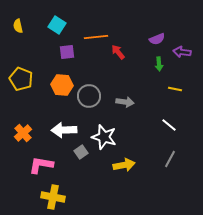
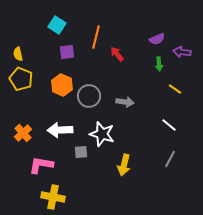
yellow semicircle: moved 28 px down
orange line: rotated 70 degrees counterclockwise
red arrow: moved 1 px left, 2 px down
orange hexagon: rotated 20 degrees clockwise
yellow line: rotated 24 degrees clockwise
white arrow: moved 4 px left
white star: moved 2 px left, 3 px up
gray square: rotated 32 degrees clockwise
yellow arrow: rotated 115 degrees clockwise
